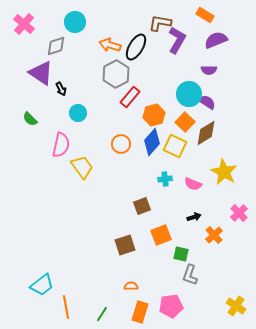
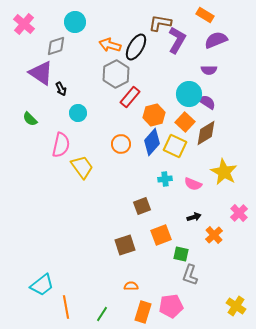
orange rectangle at (140, 312): moved 3 px right
